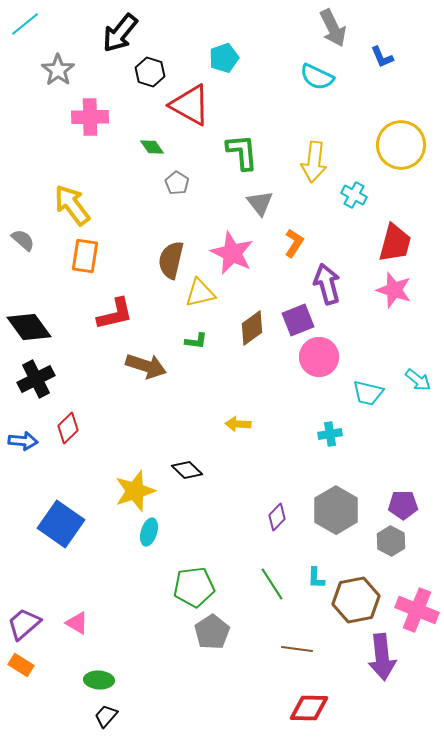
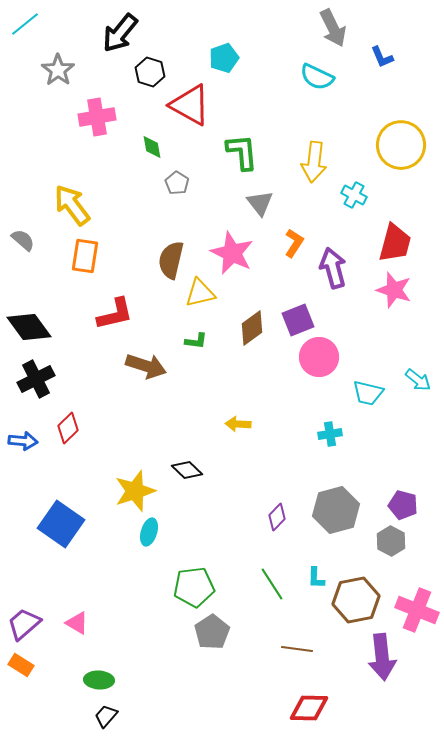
pink cross at (90, 117): moved 7 px right; rotated 9 degrees counterclockwise
green diamond at (152, 147): rotated 25 degrees clockwise
purple arrow at (327, 284): moved 6 px right, 16 px up
purple pentagon at (403, 505): rotated 16 degrees clockwise
gray hexagon at (336, 510): rotated 15 degrees clockwise
